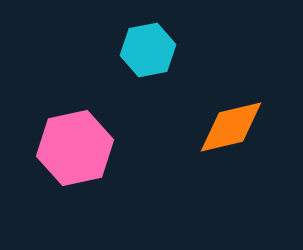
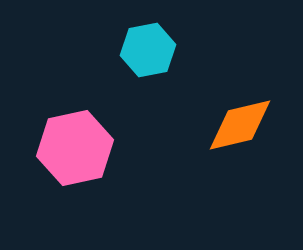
orange diamond: moved 9 px right, 2 px up
